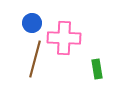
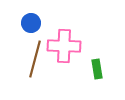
blue circle: moved 1 px left
pink cross: moved 8 px down
